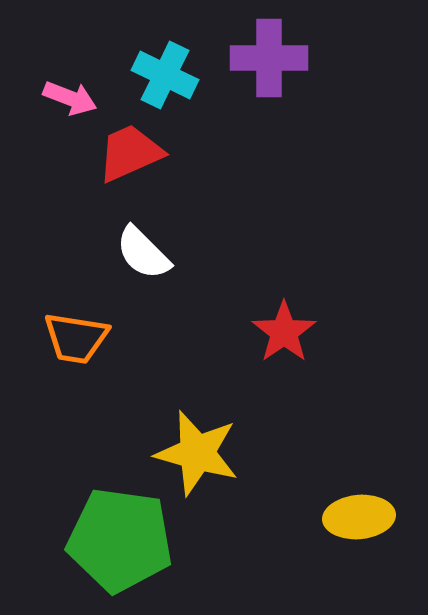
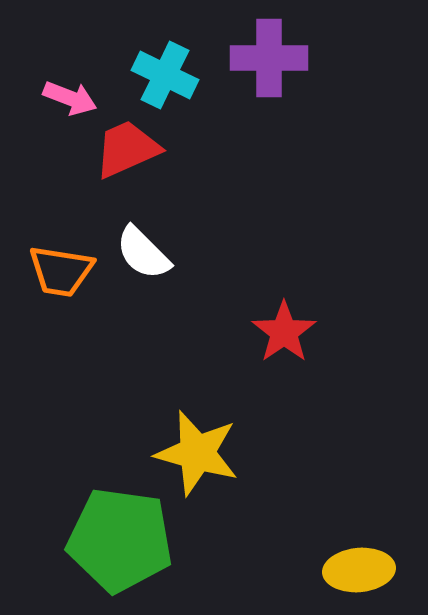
red trapezoid: moved 3 px left, 4 px up
orange trapezoid: moved 15 px left, 67 px up
yellow ellipse: moved 53 px down
